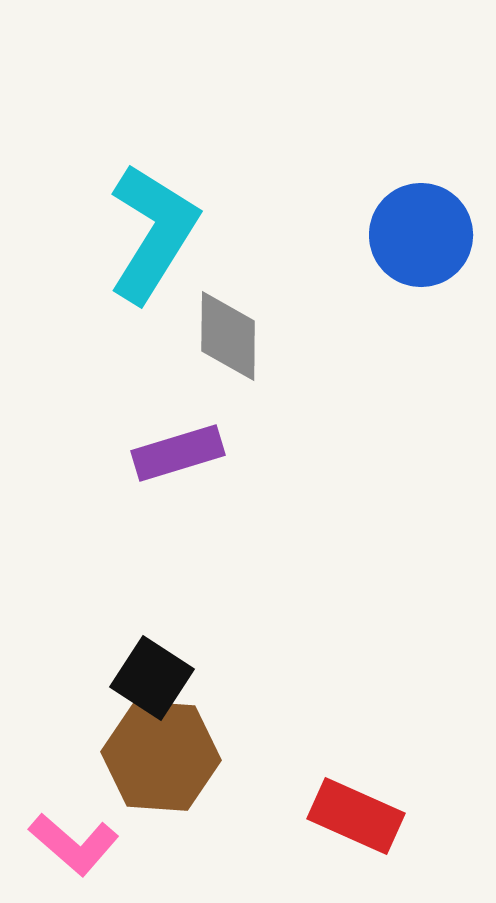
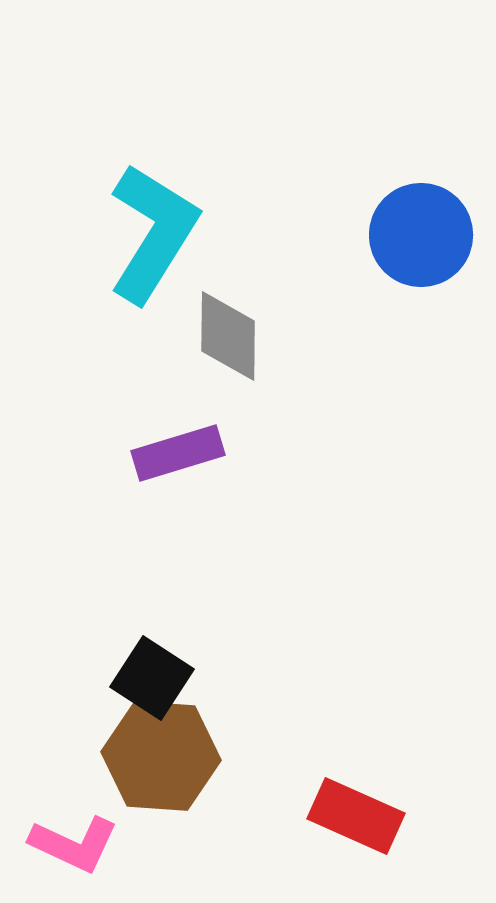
pink L-shape: rotated 16 degrees counterclockwise
